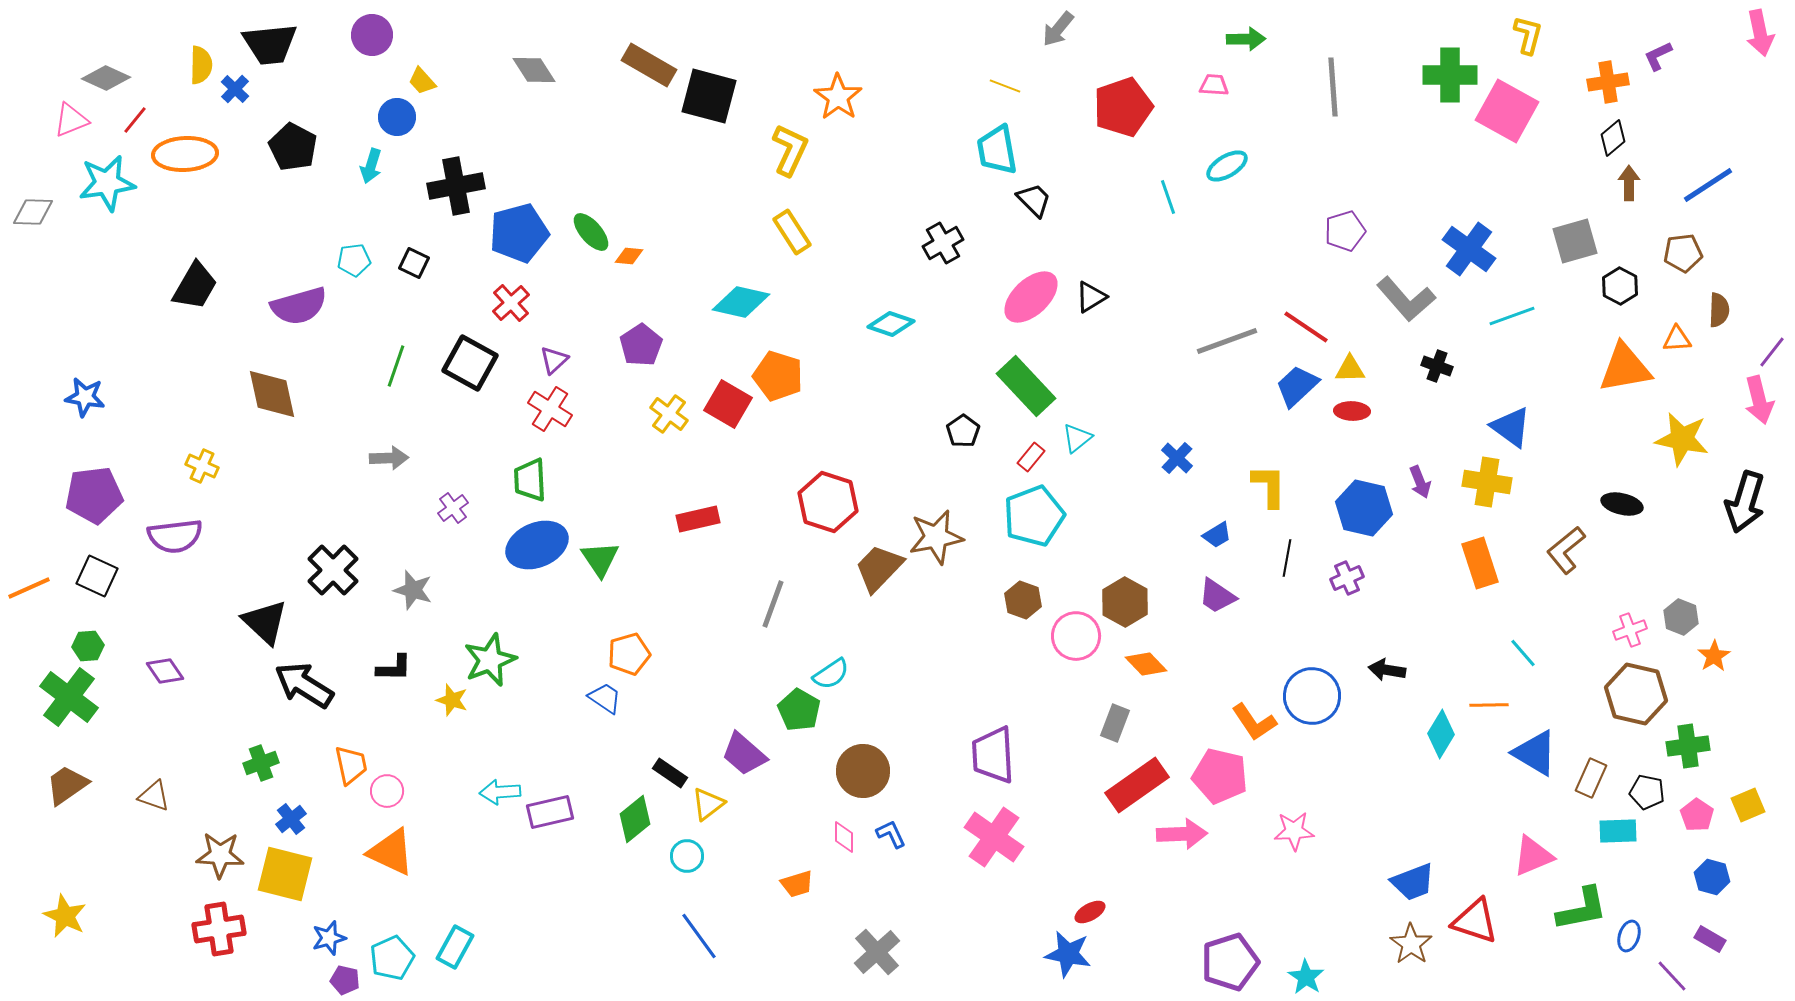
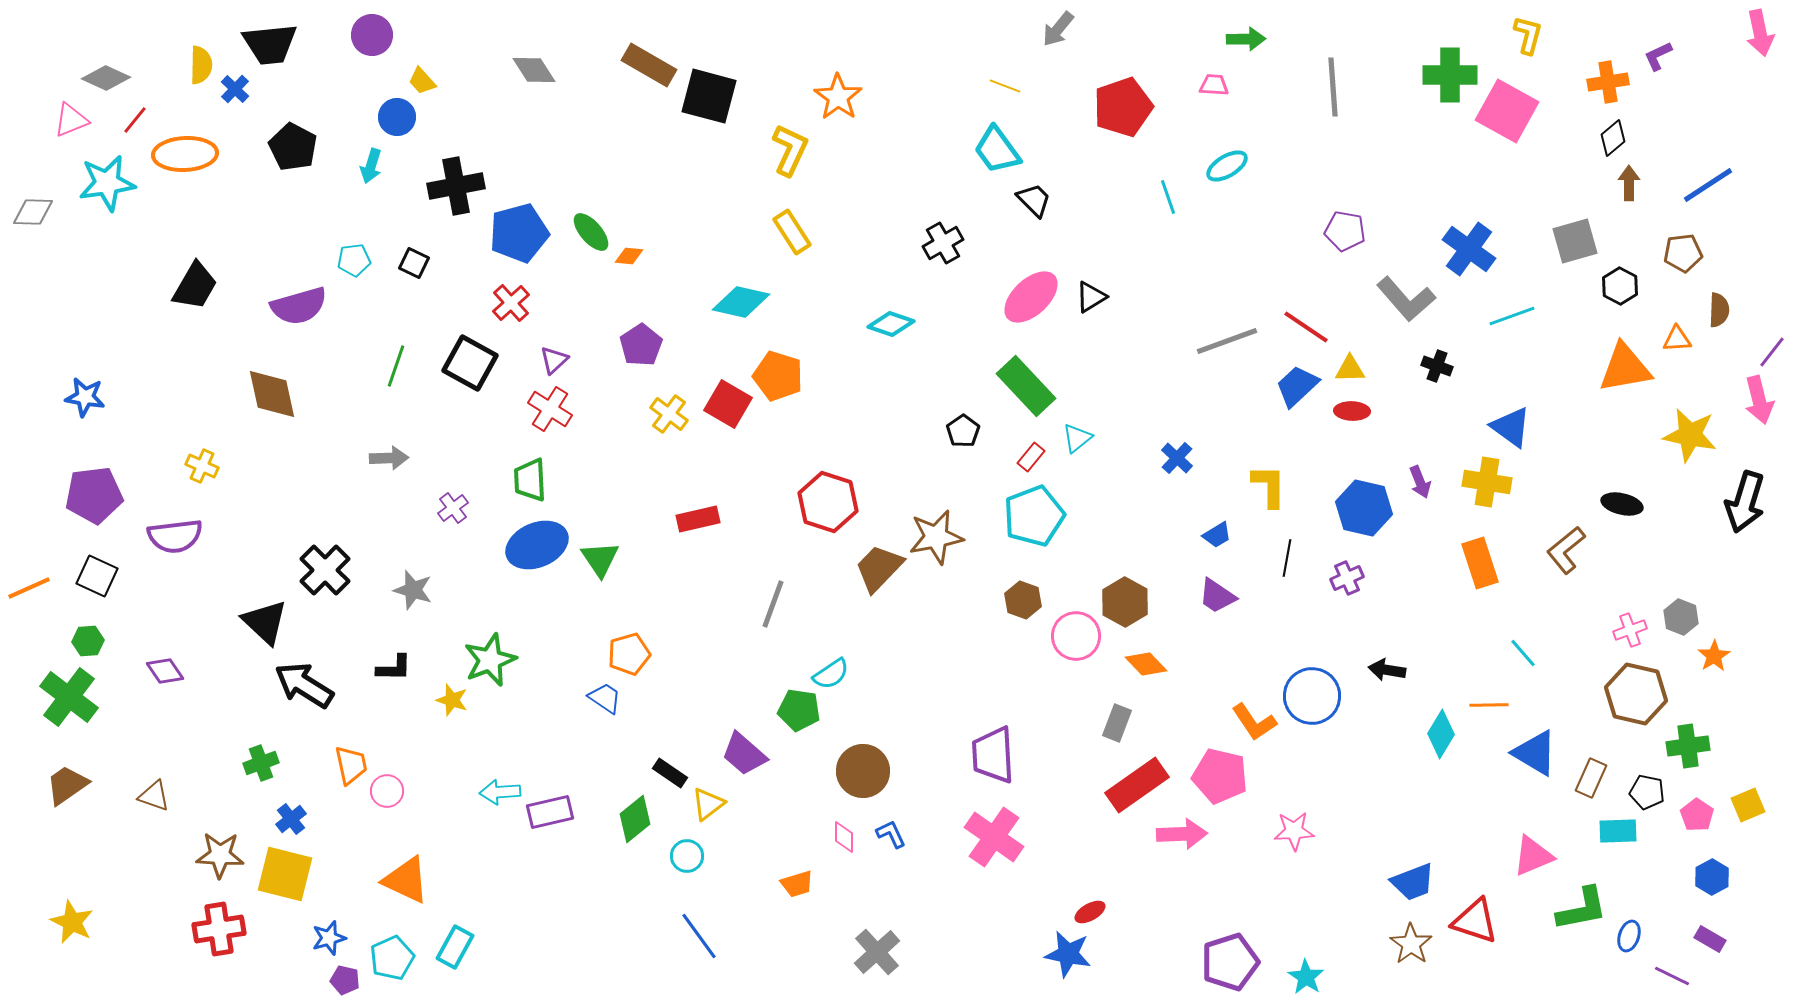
cyan trapezoid at (997, 150): rotated 26 degrees counterclockwise
purple pentagon at (1345, 231): rotated 27 degrees clockwise
yellow star at (1682, 439): moved 8 px right, 4 px up
black cross at (333, 570): moved 8 px left
green hexagon at (88, 646): moved 5 px up
green pentagon at (799, 710): rotated 21 degrees counterclockwise
gray rectangle at (1115, 723): moved 2 px right
orange triangle at (391, 852): moved 15 px right, 28 px down
blue hexagon at (1712, 877): rotated 16 degrees clockwise
yellow star at (65, 916): moved 7 px right, 6 px down
purple line at (1672, 976): rotated 21 degrees counterclockwise
